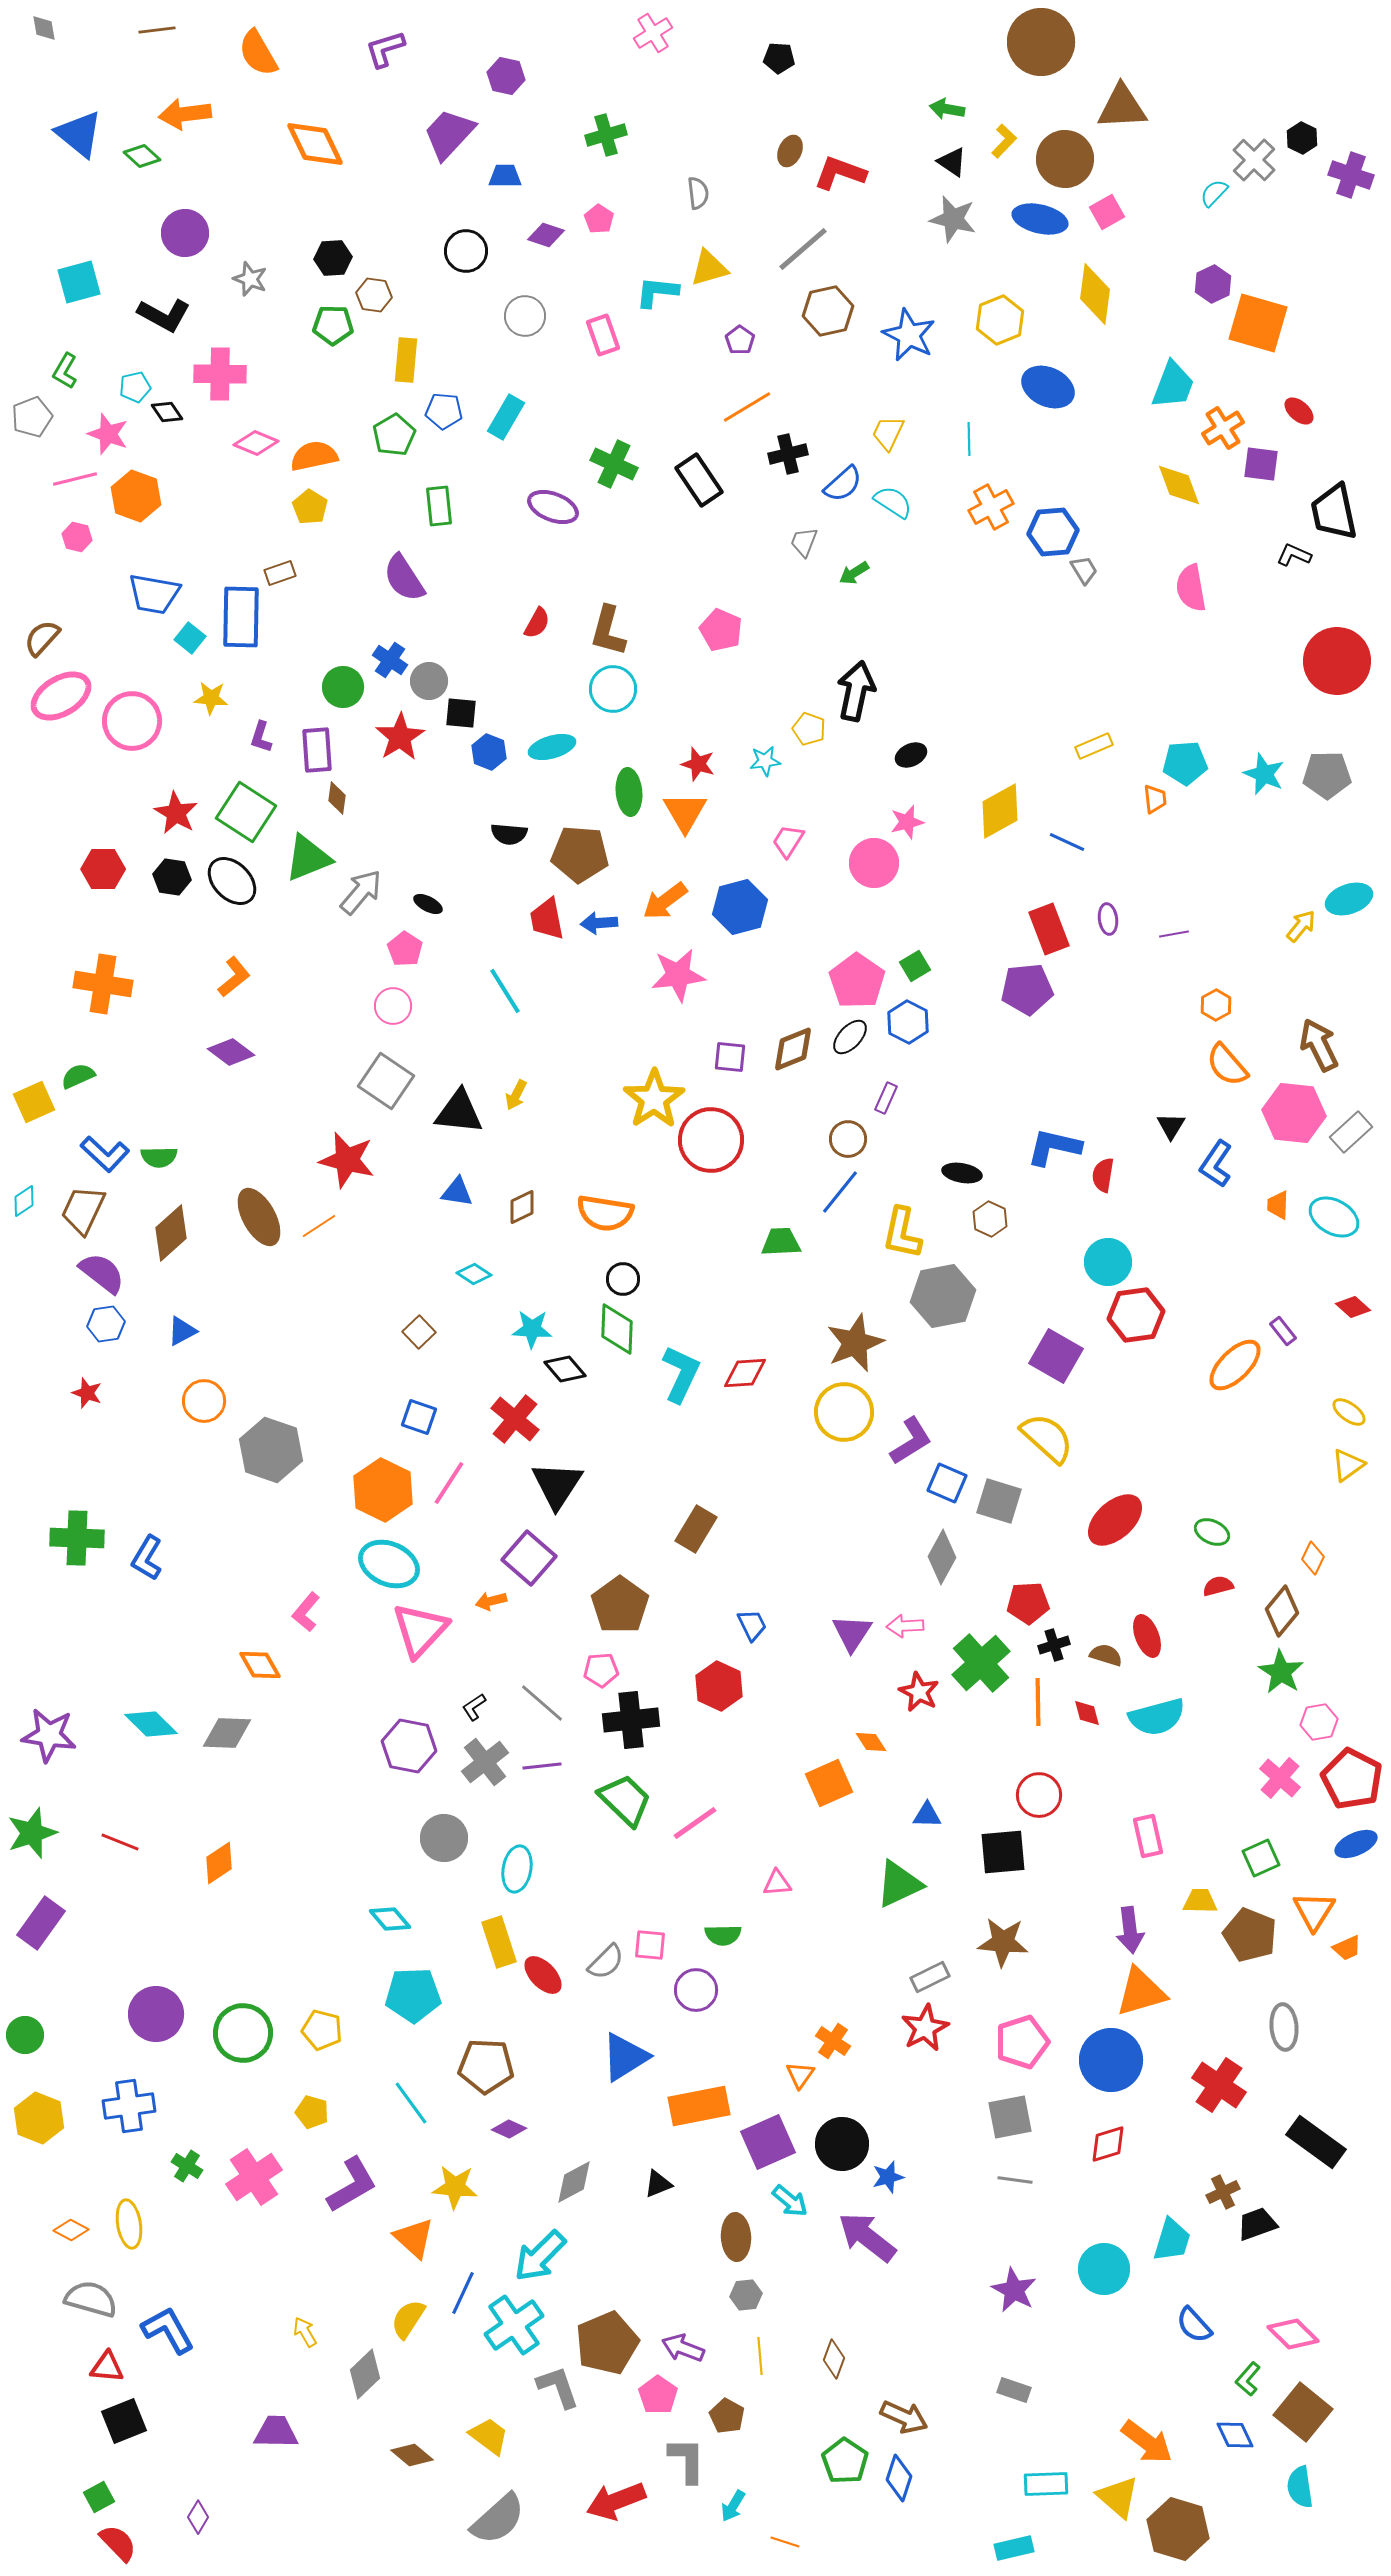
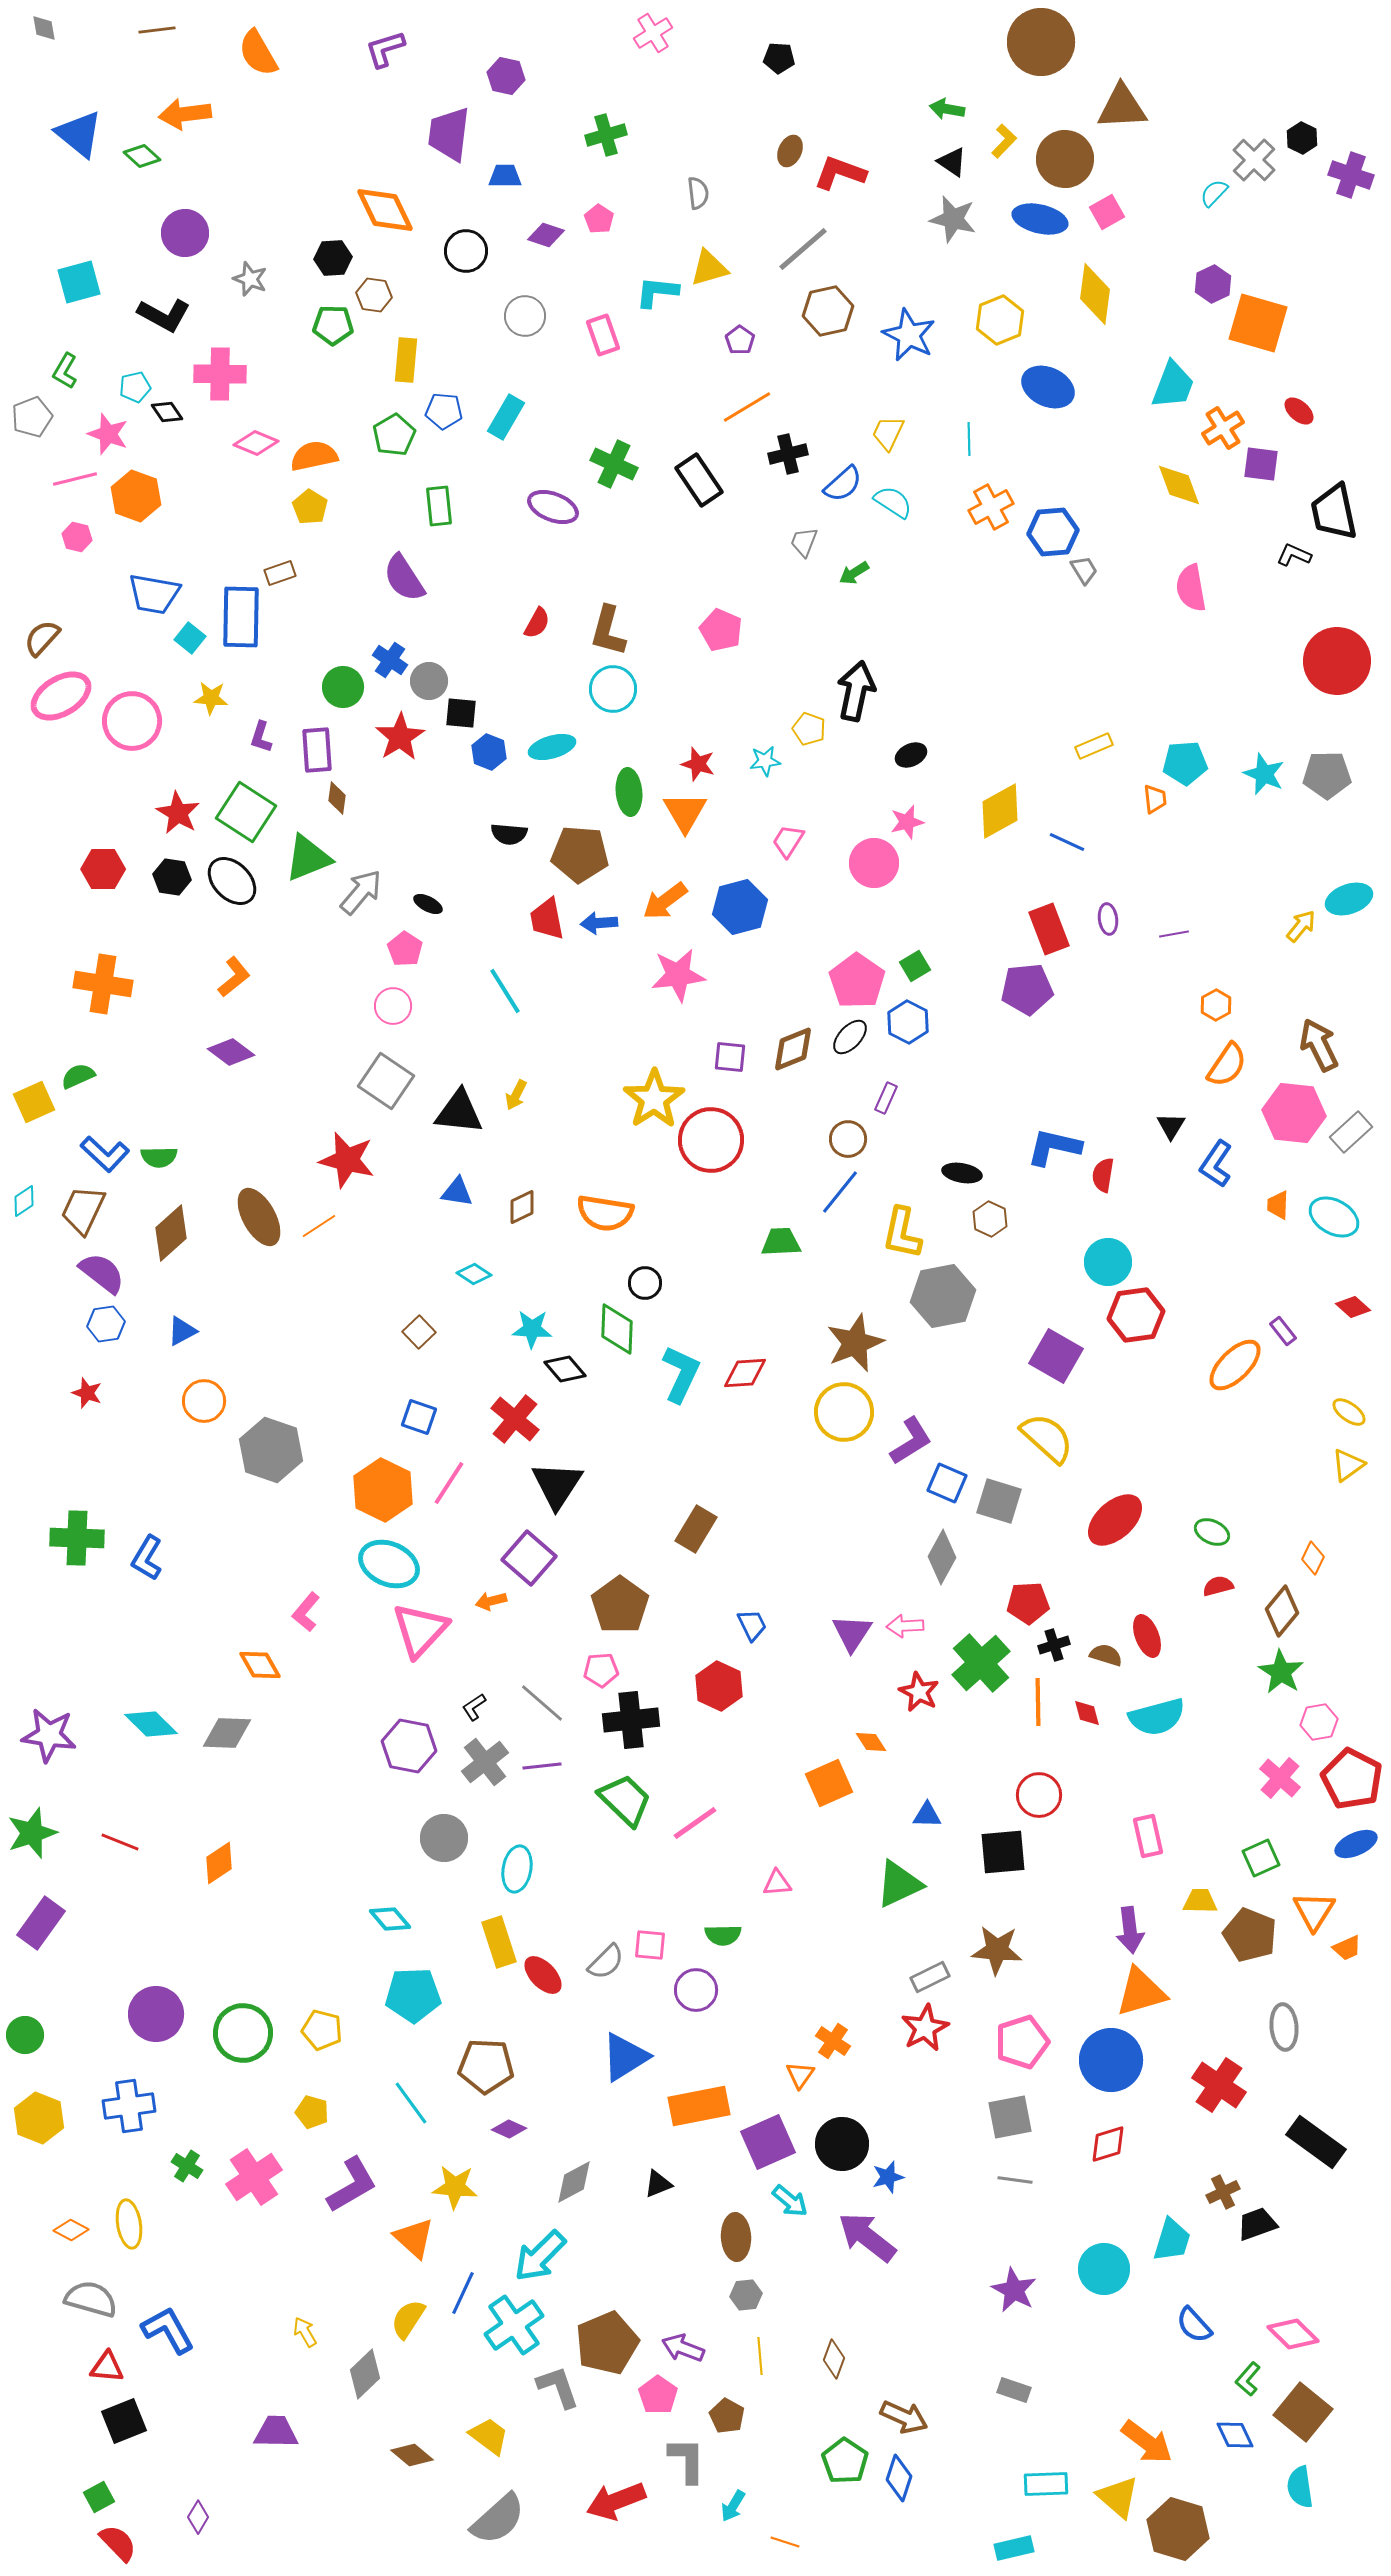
purple trapezoid at (449, 134): rotated 36 degrees counterclockwise
orange diamond at (315, 144): moved 70 px right, 66 px down
red star at (176, 813): moved 2 px right
orange semicircle at (1227, 1065): rotated 105 degrees counterclockwise
black circle at (623, 1279): moved 22 px right, 4 px down
brown star at (1003, 1942): moved 6 px left, 8 px down
